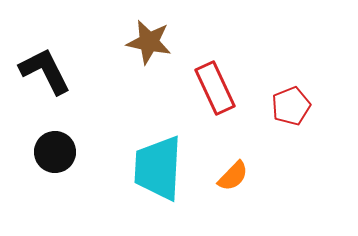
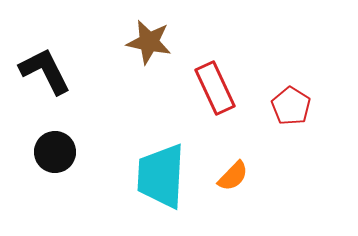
red pentagon: rotated 18 degrees counterclockwise
cyan trapezoid: moved 3 px right, 8 px down
